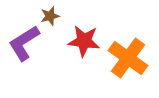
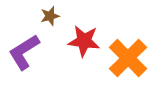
purple L-shape: moved 9 px down
orange cross: rotated 9 degrees clockwise
